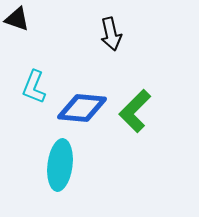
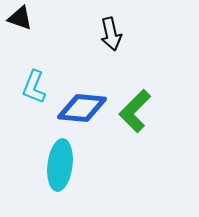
black triangle: moved 3 px right, 1 px up
